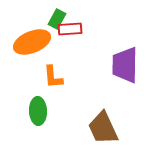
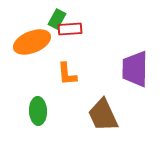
purple trapezoid: moved 10 px right, 4 px down
orange L-shape: moved 14 px right, 3 px up
brown trapezoid: moved 13 px up
